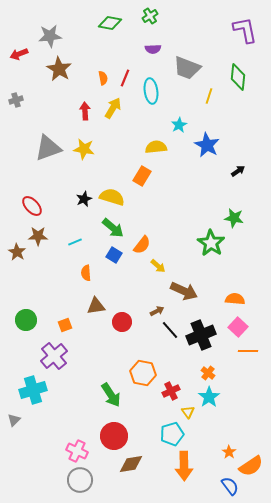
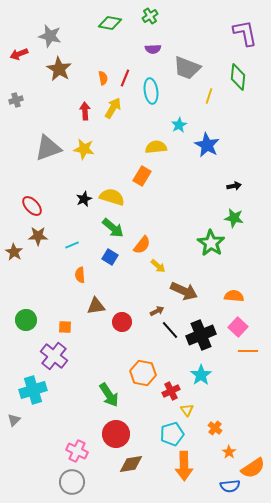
purple L-shape at (245, 30): moved 3 px down
gray star at (50, 36): rotated 20 degrees clockwise
black arrow at (238, 171): moved 4 px left, 15 px down; rotated 24 degrees clockwise
cyan line at (75, 242): moved 3 px left, 3 px down
brown star at (17, 252): moved 3 px left
blue square at (114, 255): moved 4 px left, 2 px down
orange semicircle at (86, 273): moved 6 px left, 2 px down
orange semicircle at (235, 299): moved 1 px left, 3 px up
orange square at (65, 325): moved 2 px down; rotated 24 degrees clockwise
purple cross at (54, 356): rotated 12 degrees counterclockwise
orange cross at (208, 373): moved 7 px right, 55 px down
green arrow at (111, 395): moved 2 px left
cyan star at (209, 397): moved 8 px left, 22 px up
yellow triangle at (188, 412): moved 1 px left, 2 px up
red circle at (114, 436): moved 2 px right, 2 px up
orange semicircle at (251, 466): moved 2 px right, 2 px down
gray circle at (80, 480): moved 8 px left, 2 px down
blue semicircle at (230, 486): rotated 120 degrees clockwise
